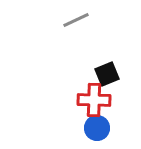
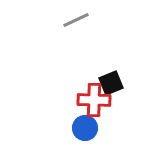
black square: moved 4 px right, 9 px down
blue circle: moved 12 px left
